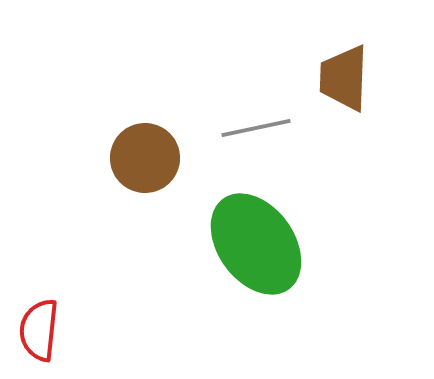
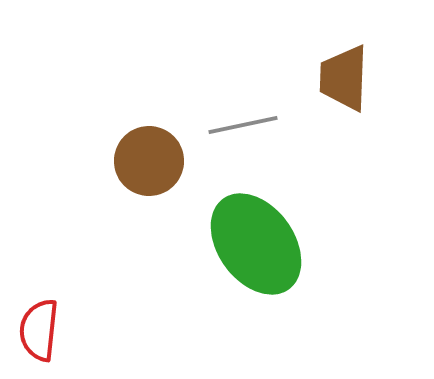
gray line: moved 13 px left, 3 px up
brown circle: moved 4 px right, 3 px down
